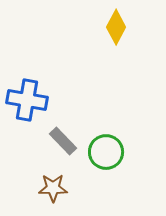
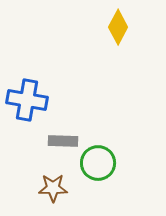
yellow diamond: moved 2 px right
gray rectangle: rotated 44 degrees counterclockwise
green circle: moved 8 px left, 11 px down
